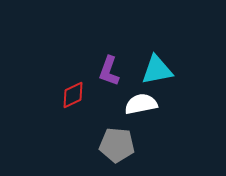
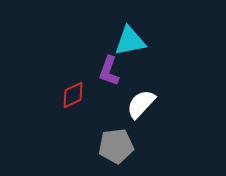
cyan triangle: moved 27 px left, 29 px up
white semicircle: rotated 36 degrees counterclockwise
gray pentagon: moved 1 px left, 1 px down; rotated 12 degrees counterclockwise
